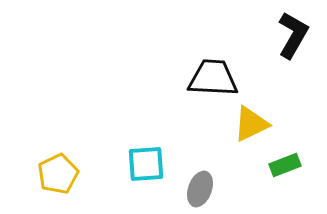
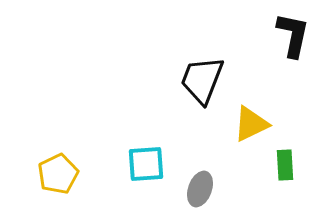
black L-shape: rotated 18 degrees counterclockwise
black trapezoid: moved 11 px left, 2 px down; rotated 72 degrees counterclockwise
green rectangle: rotated 72 degrees counterclockwise
